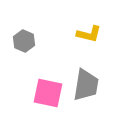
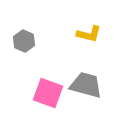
gray trapezoid: rotated 84 degrees counterclockwise
pink square: rotated 8 degrees clockwise
